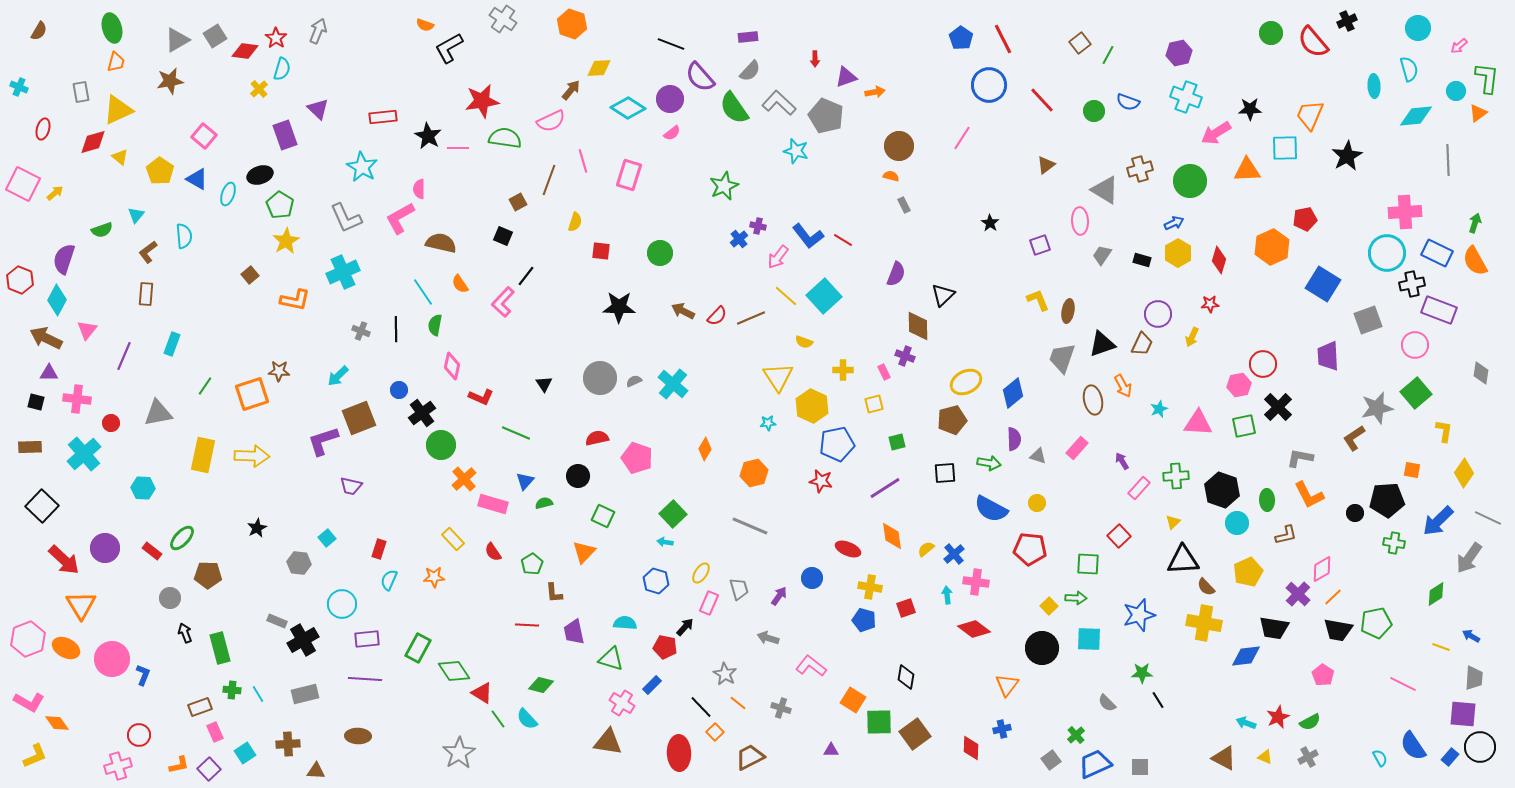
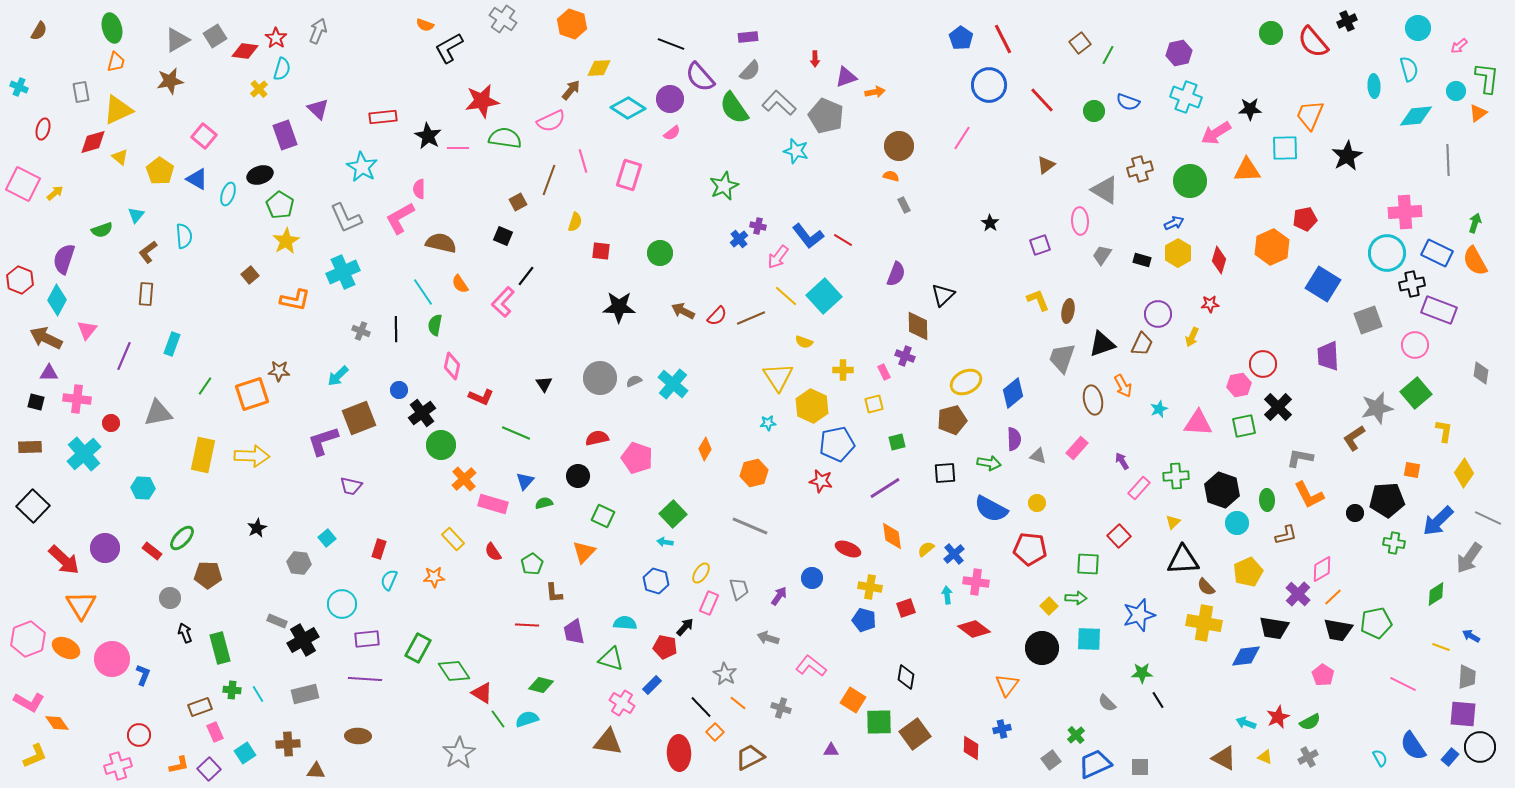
black square at (42, 506): moved 9 px left
gray trapezoid at (1474, 678): moved 7 px left, 1 px up
cyan semicircle at (527, 719): rotated 115 degrees clockwise
